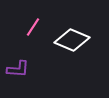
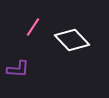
white diamond: rotated 24 degrees clockwise
